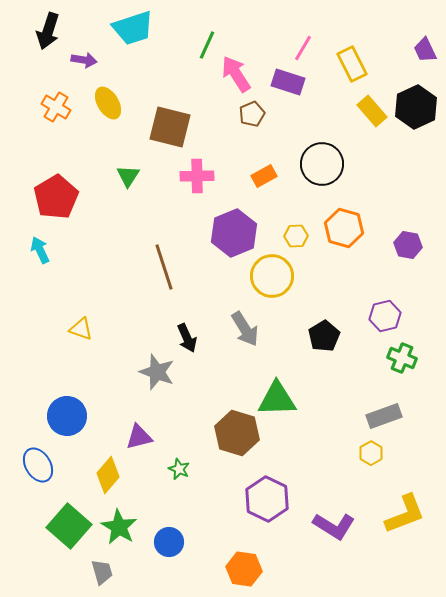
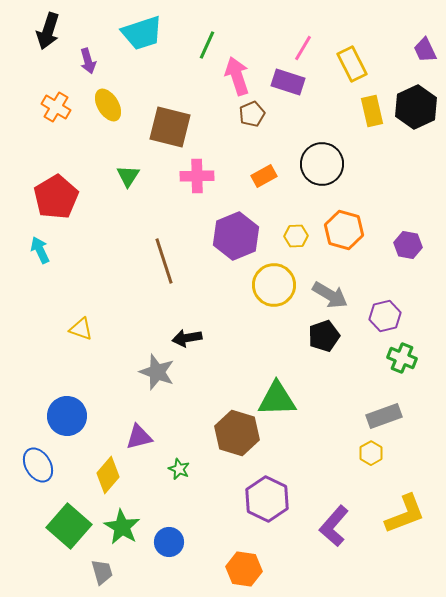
cyan trapezoid at (133, 28): moved 9 px right, 5 px down
purple arrow at (84, 60): moved 4 px right, 1 px down; rotated 65 degrees clockwise
pink arrow at (236, 74): moved 1 px right, 2 px down; rotated 15 degrees clockwise
yellow ellipse at (108, 103): moved 2 px down
yellow rectangle at (372, 111): rotated 28 degrees clockwise
orange hexagon at (344, 228): moved 2 px down
purple hexagon at (234, 233): moved 2 px right, 3 px down
brown line at (164, 267): moved 6 px up
yellow circle at (272, 276): moved 2 px right, 9 px down
gray arrow at (245, 329): moved 85 px right, 34 px up; rotated 27 degrees counterclockwise
black pentagon at (324, 336): rotated 12 degrees clockwise
black arrow at (187, 338): rotated 104 degrees clockwise
purple L-shape at (334, 526): rotated 99 degrees clockwise
green star at (119, 527): moved 3 px right
